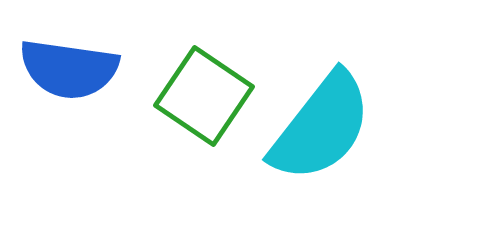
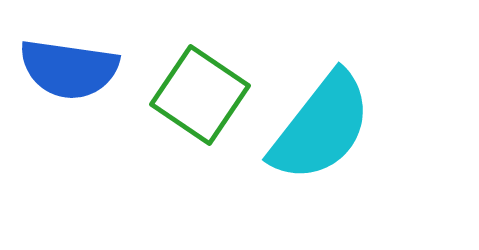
green square: moved 4 px left, 1 px up
